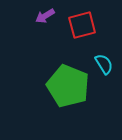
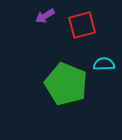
cyan semicircle: rotated 60 degrees counterclockwise
green pentagon: moved 2 px left, 2 px up
